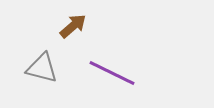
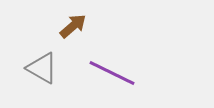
gray triangle: rotated 16 degrees clockwise
